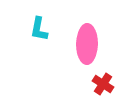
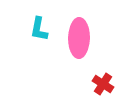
pink ellipse: moved 8 px left, 6 px up
